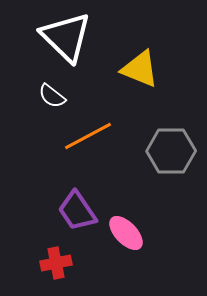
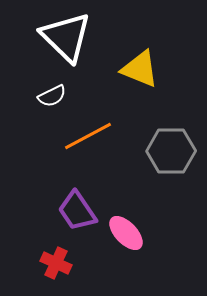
white semicircle: rotated 64 degrees counterclockwise
red cross: rotated 36 degrees clockwise
